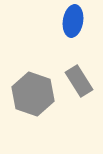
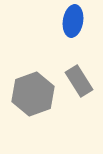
gray hexagon: rotated 21 degrees clockwise
